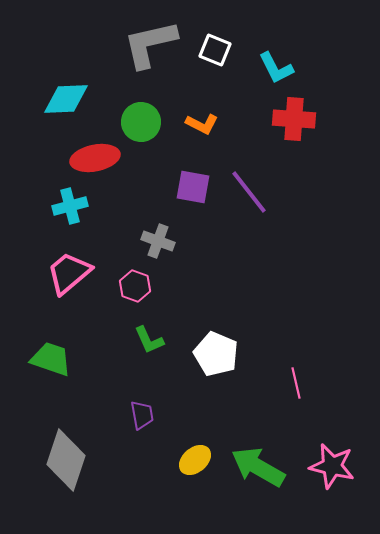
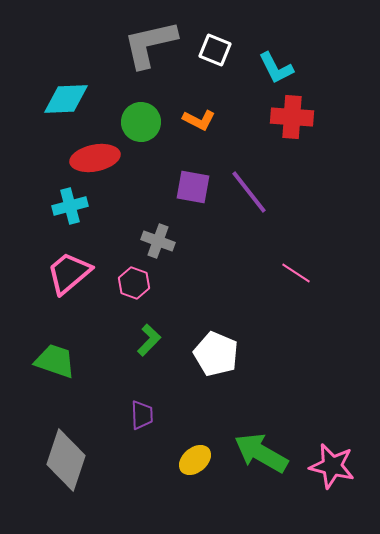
red cross: moved 2 px left, 2 px up
orange L-shape: moved 3 px left, 4 px up
pink hexagon: moved 1 px left, 3 px up
green L-shape: rotated 112 degrees counterclockwise
green trapezoid: moved 4 px right, 2 px down
pink line: moved 110 px up; rotated 44 degrees counterclockwise
purple trapezoid: rotated 8 degrees clockwise
green arrow: moved 3 px right, 14 px up
